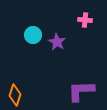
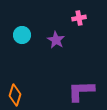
pink cross: moved 6 px left, 2 px up; rotated 16 degrees counterclockwise
cyan circle: moved 11 px left
purple star: moved 1 px left, 2 px up
